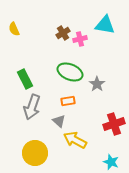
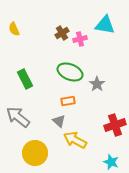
brown cross: moved 1 px left
gray arrow: moved 14 px left, 10 px down; rotated 110 degrees clockwise
red cross: moved 1 px right, 1 px down
